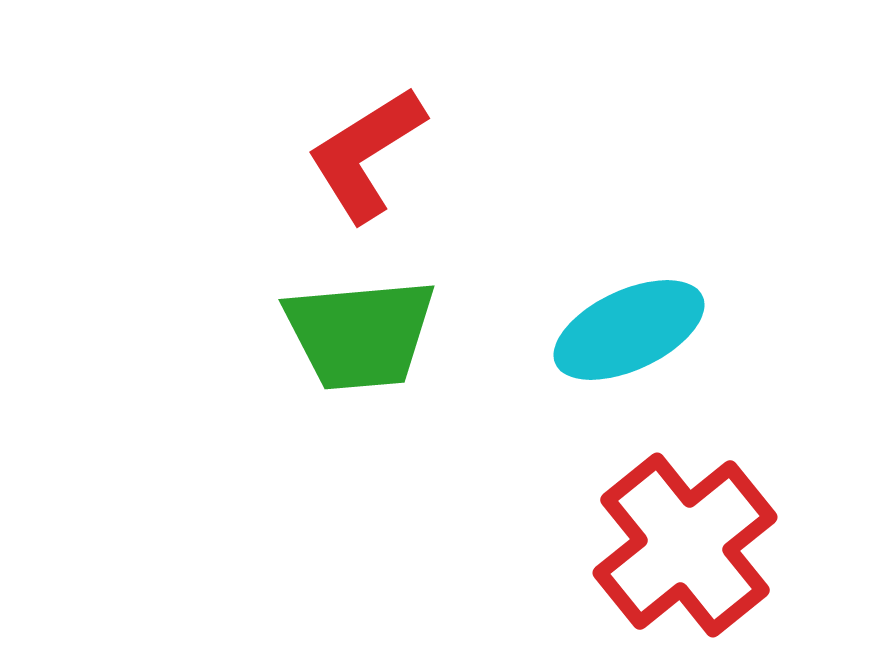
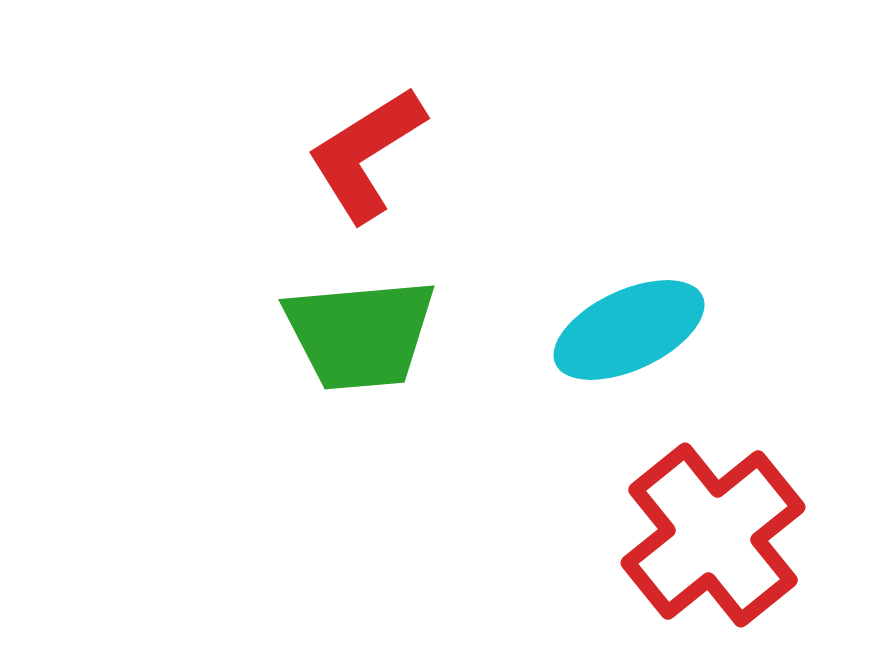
red cross: moved 28 px right, 10 px up
